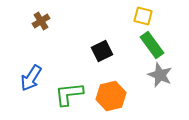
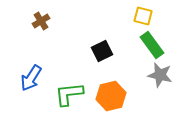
gray star: rotated 10 degrees counterclockwise
